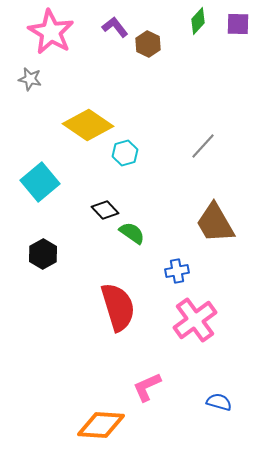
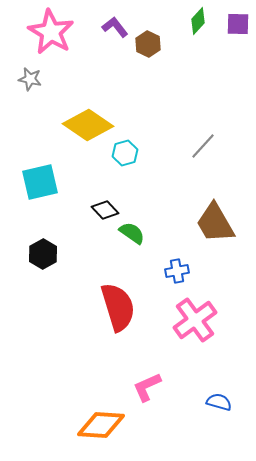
cyan square: rotated 27 degrees clockwise
